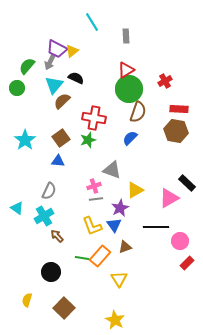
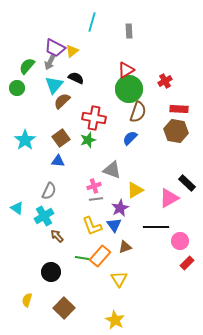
cyan line at (92, 22): rotated 48 degrees clockwise
gray rectangle at (126, 36): moved 3 px right, 5 px up
purple trapezoid at (57, 49): moved 2 px left, 1 px up
